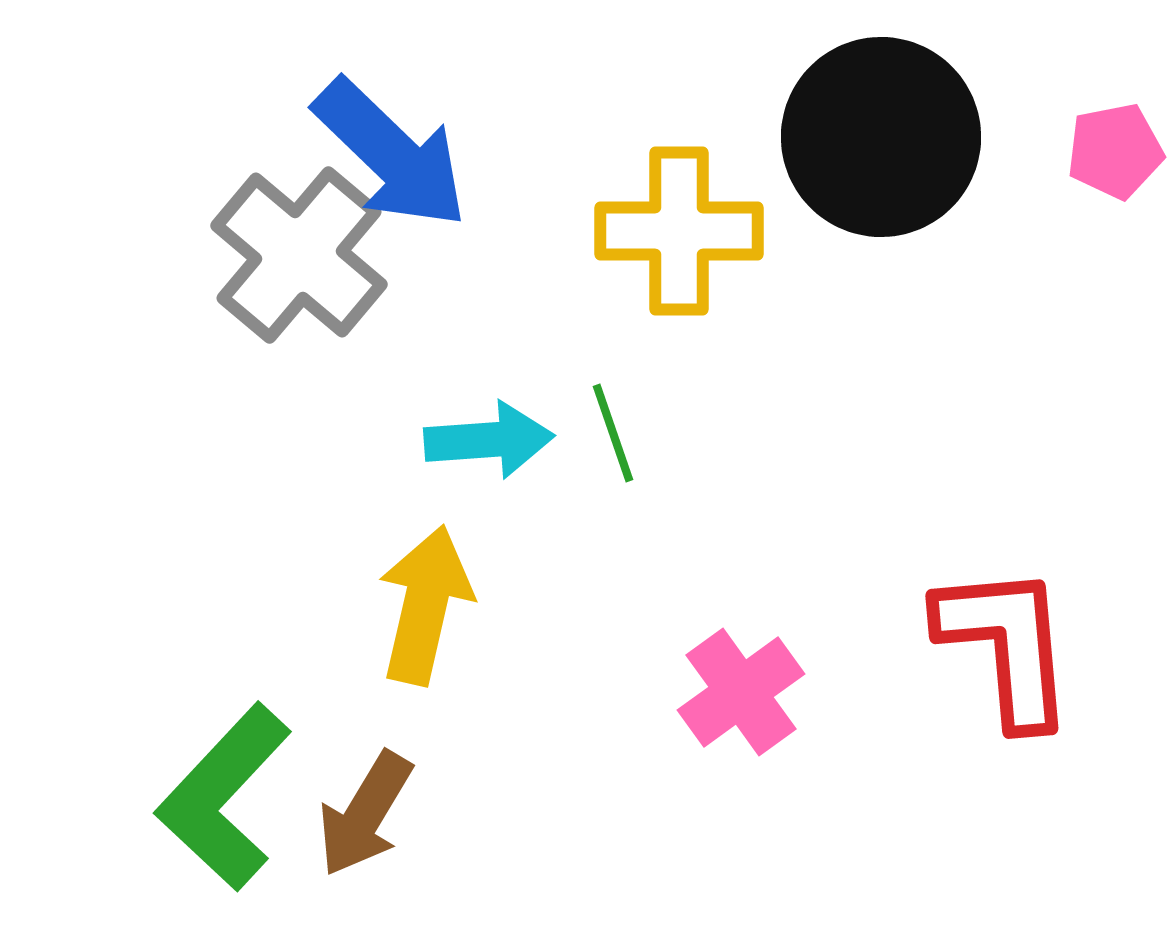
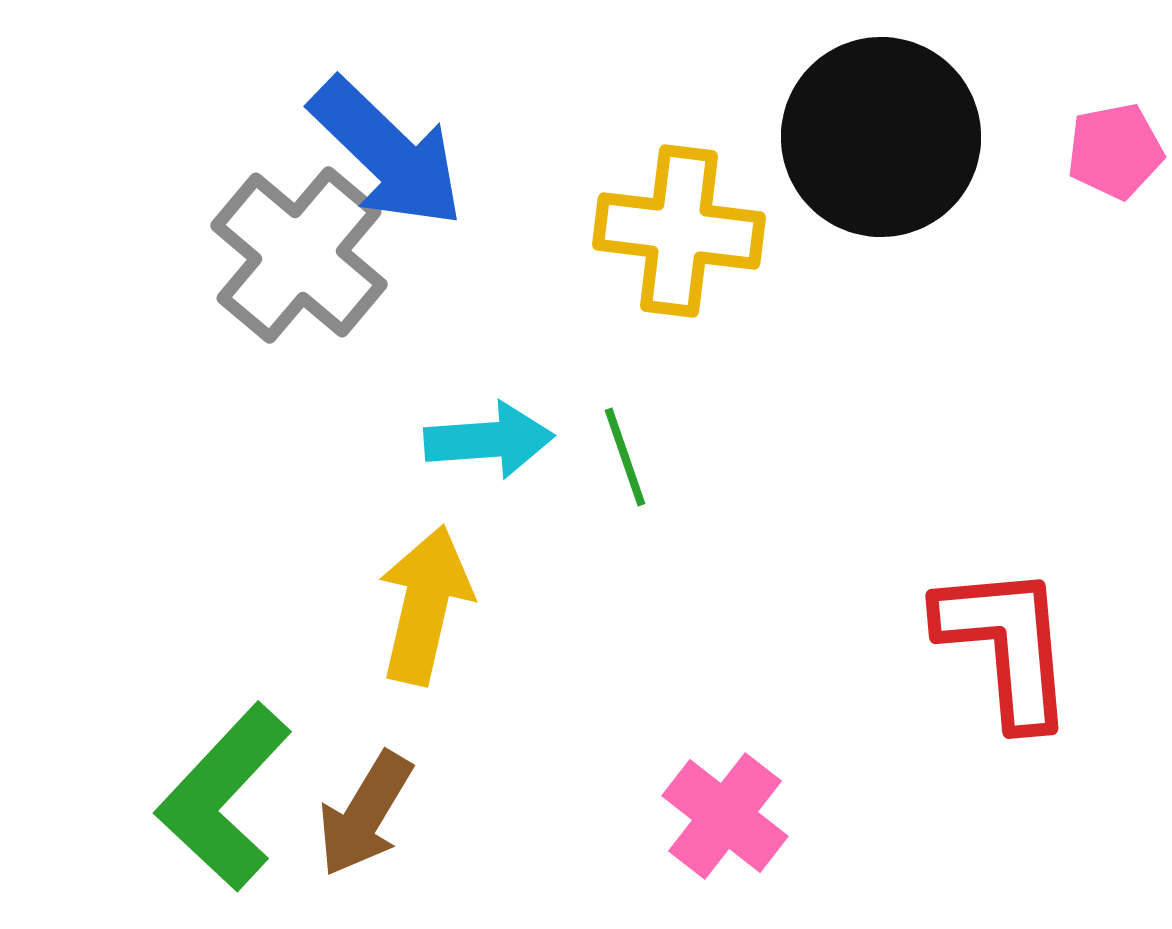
blue arrow: moved 4 px left, 1 px up
yellow cross: rotated 7 degrees clockwise
green line: moved 12 px right, 24 px down
pink cross: moved 16 px left, 124 px down; rotated 16 degrees counterclockwise
